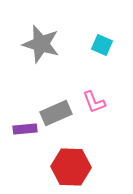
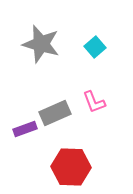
cyan square: moved 7 px left, 2 px down; rotated 25 degrees clockwise
gray rectangle: moved 1 px left
purple rectangle: rotated 15 degrees counterclockwise
